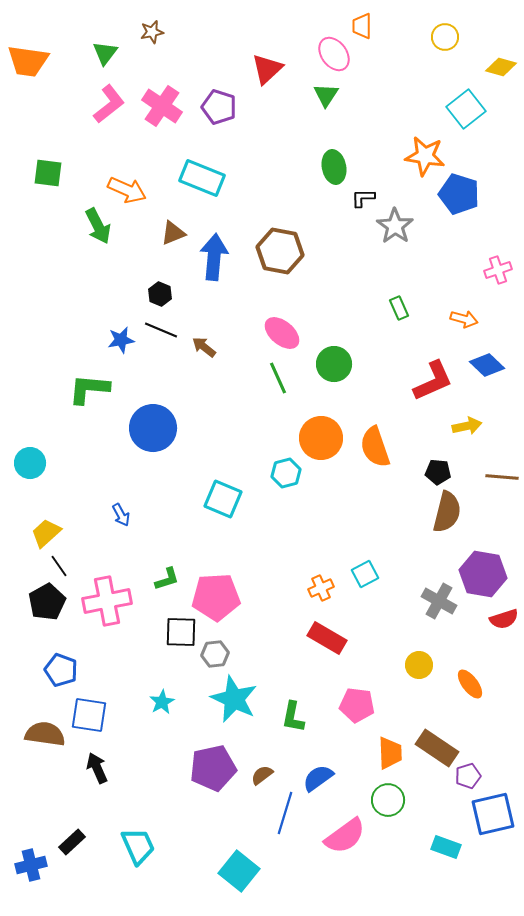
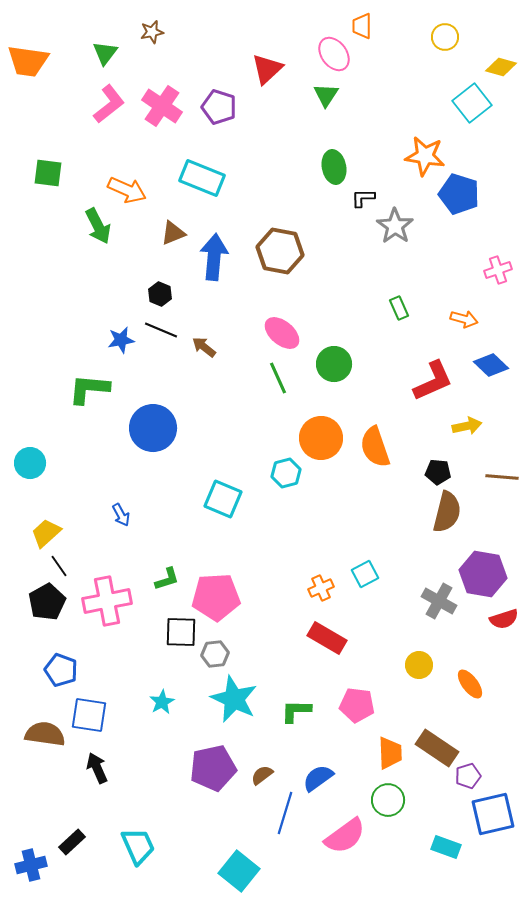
cyan square at (466, 109): moved 6 px right, 6 px up
blue diamond at (487, 365): moved 4 px right
green L-shape at (293, 717): moved 3 px right, 6 px up; rotated 80 degrees clockwise
